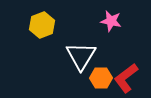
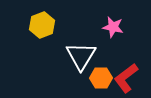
pink star: moved 2 px right, 6 px down
